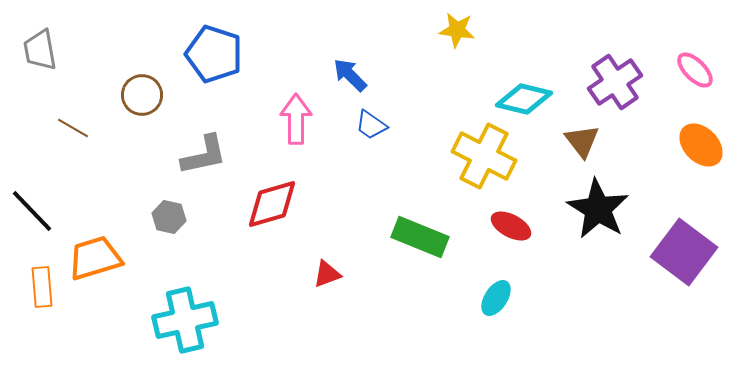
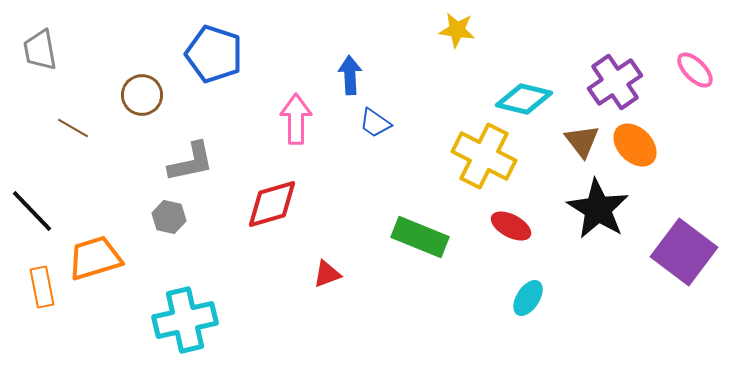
blue arrow: rotated 42 degrees clockwise
blue trapezoid: moved 4 px right, 2 px up
orange ellipse: moved 66 px left
gray L-shape: moved 13 px left, 7 px down
orange rectangle: rotated 6 degrees counterclockwise
cyan ellipse: moved 32 px right
